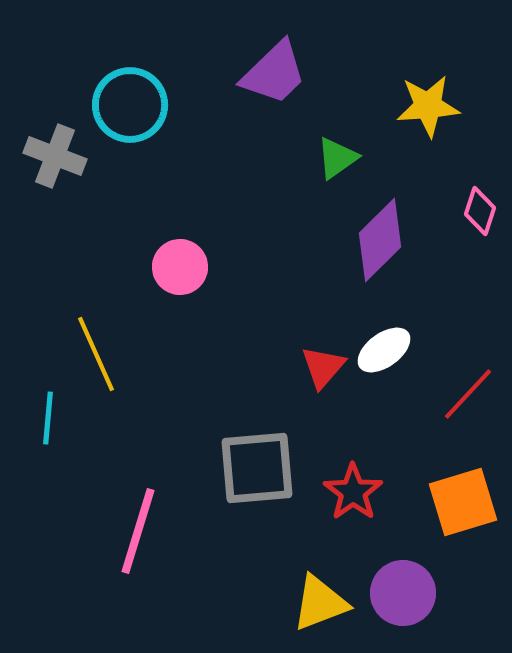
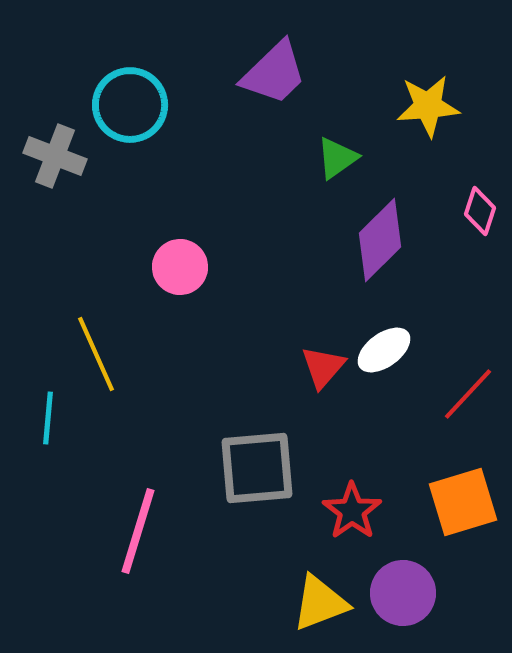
red star: moved 1 px left, 19 px down
